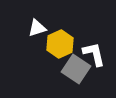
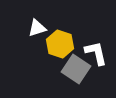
yellow hexagon: rotated 16 degrees counterclockwise
white L-shape: moved 2 px right, 1 px up
